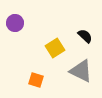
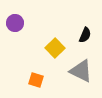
black semicircle: moved 1 px up; rotated 70 degrees clockwise
yellow square: rotated 12 degrees counterclockwise
